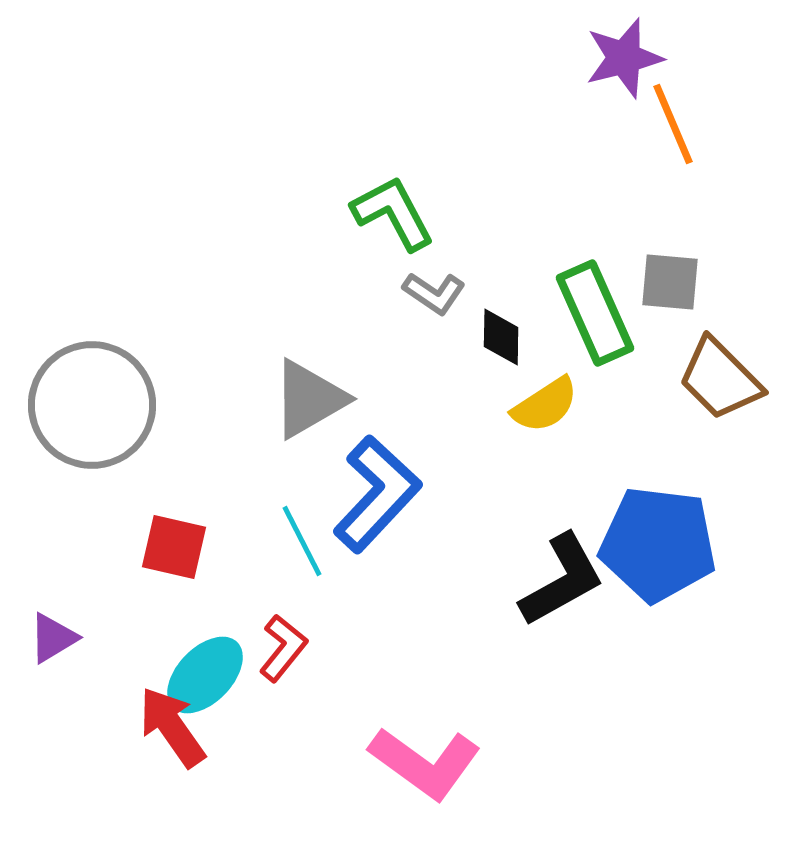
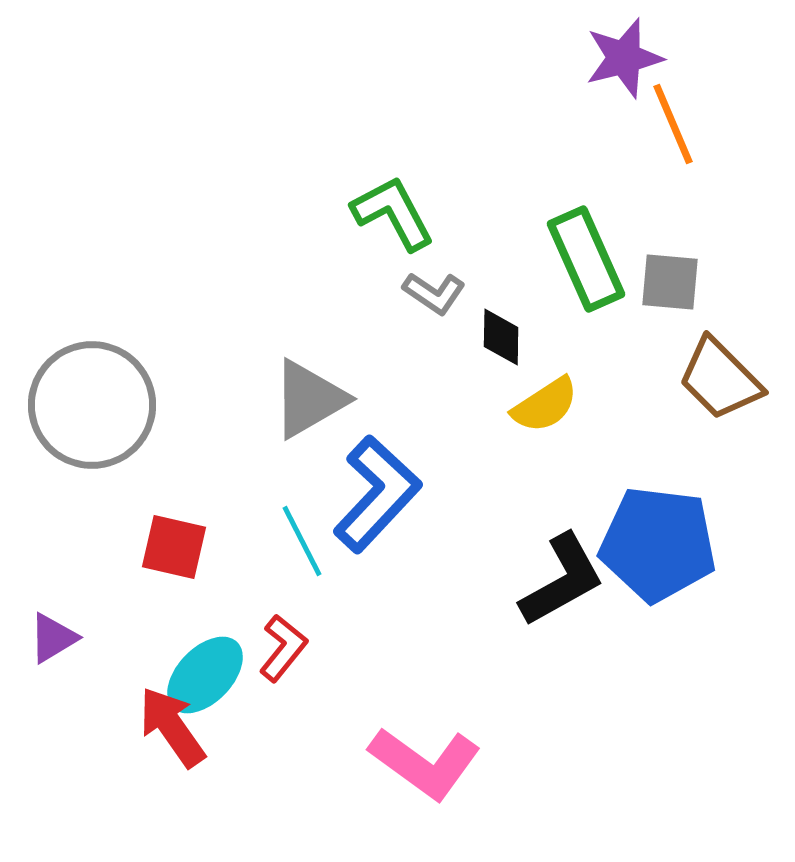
green rectangle: moved 9 px left, 54 px up
